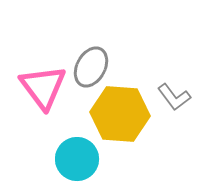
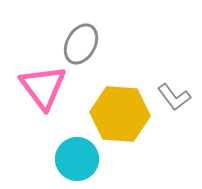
gray ellipse: moved 10 px left, 23 px up
